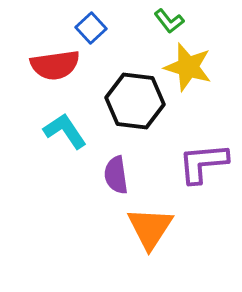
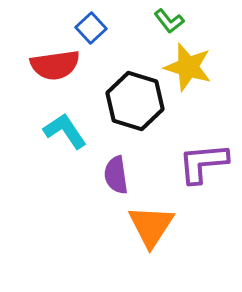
black hexagon: rotated 10 degrees clockwise
orange triangle: moved 1 px right, 2 px up
